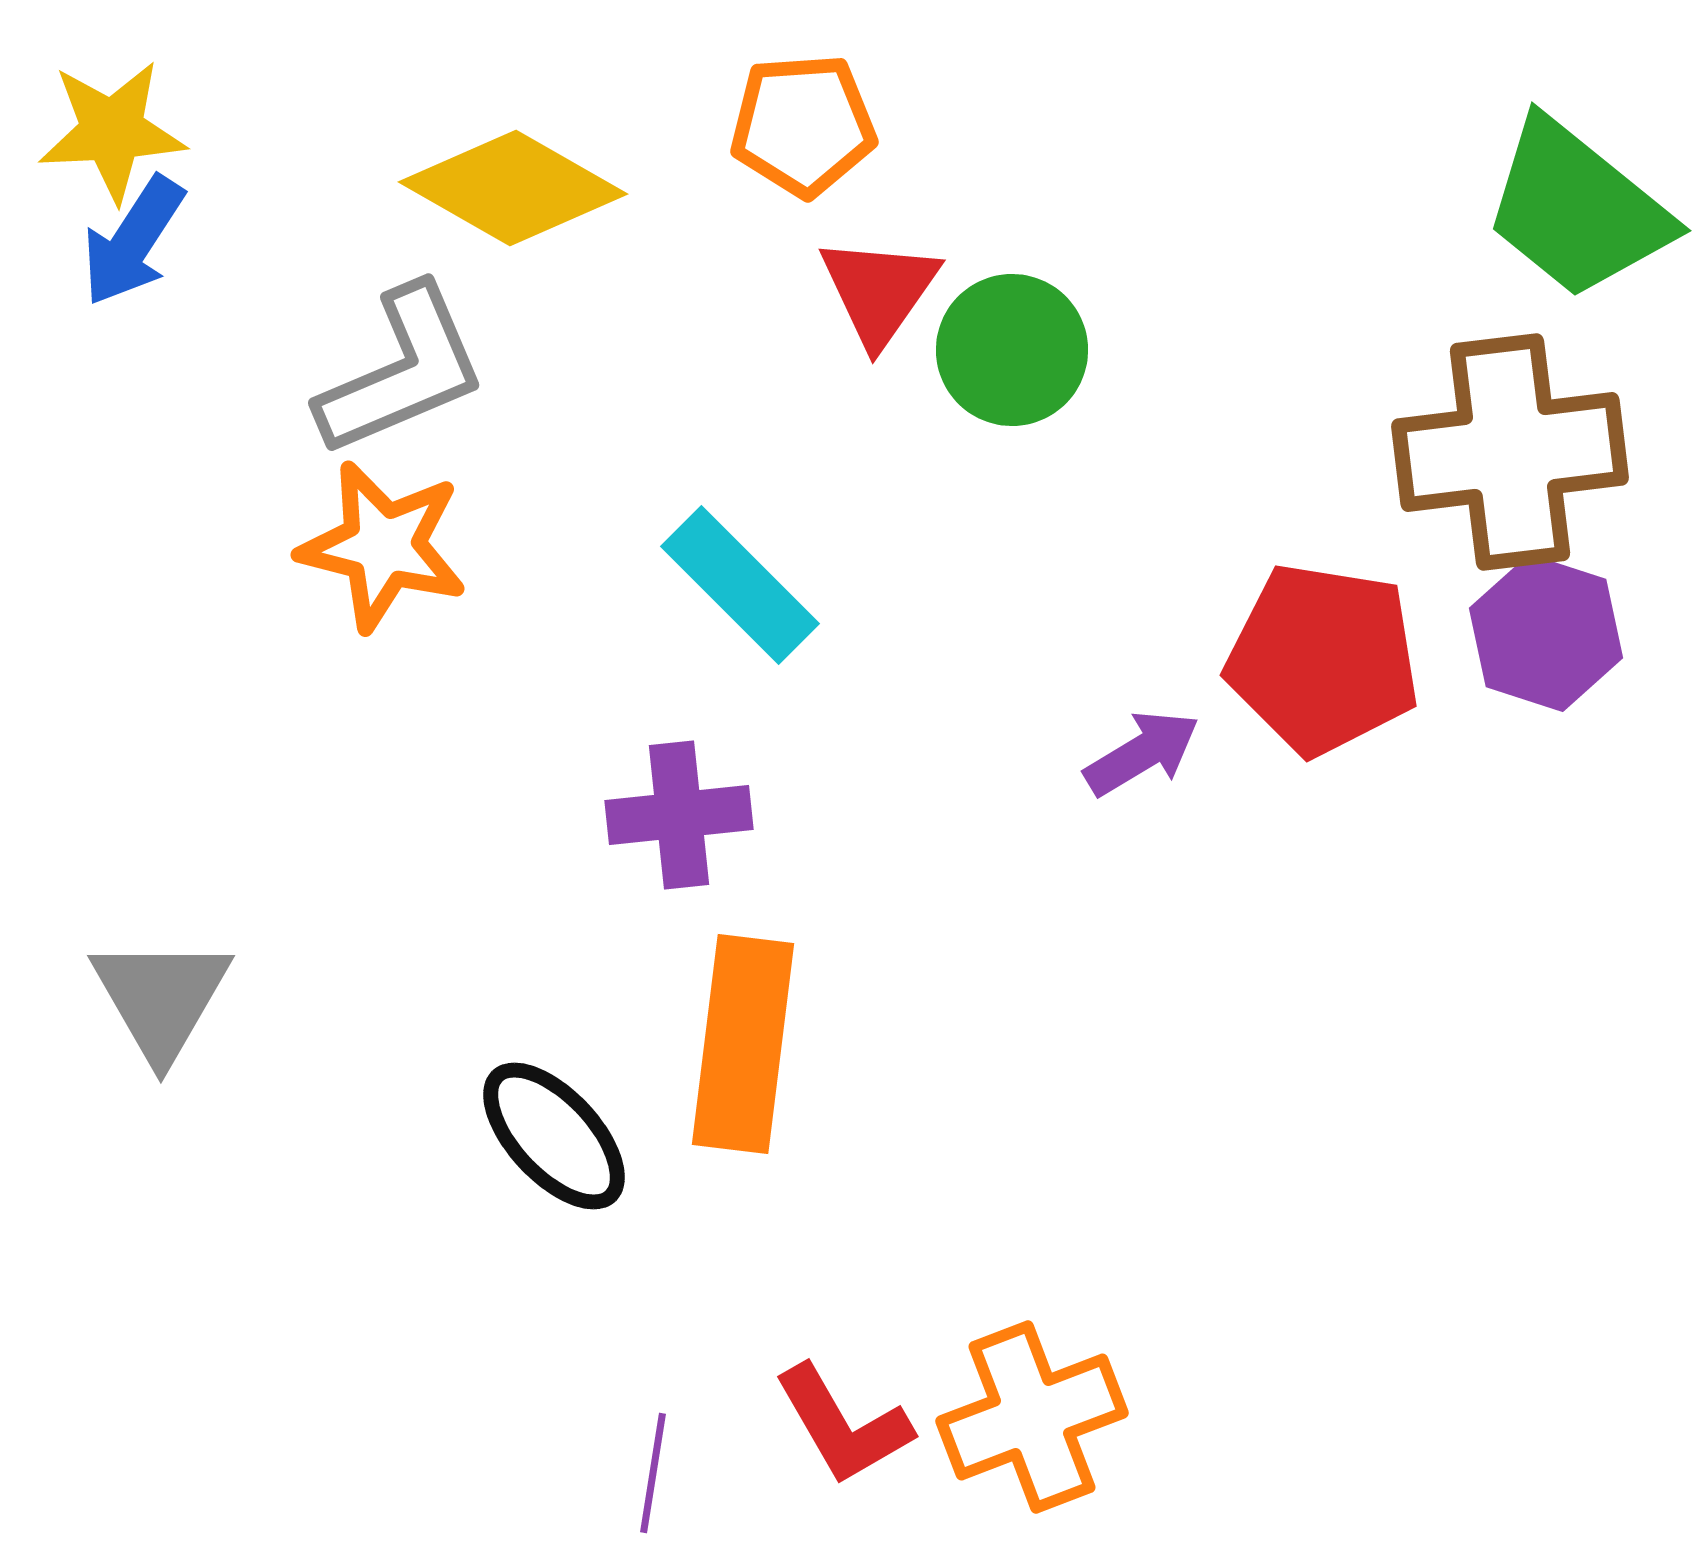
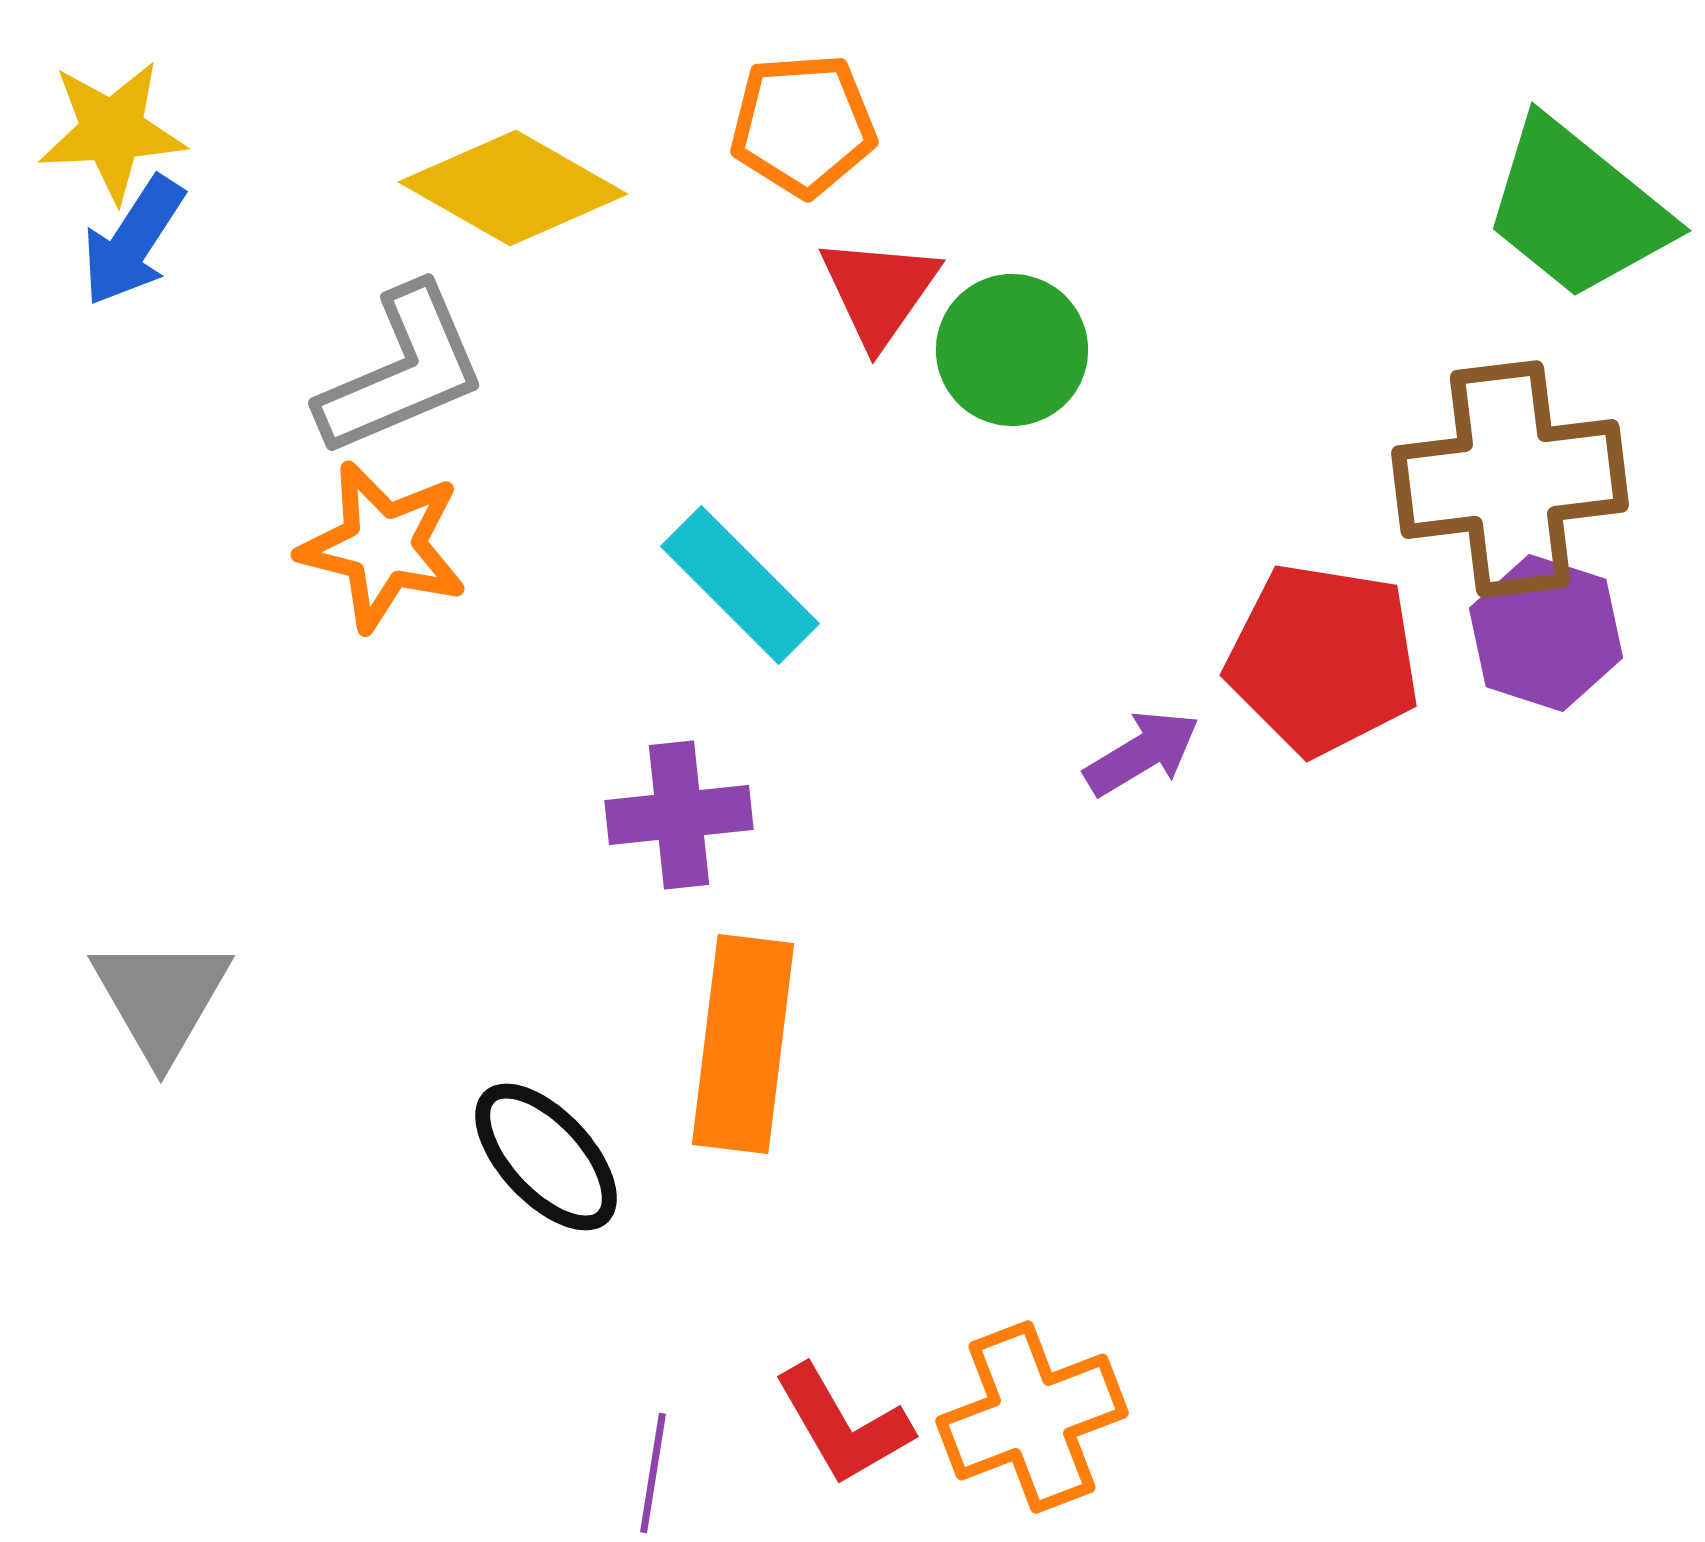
brown cross: moved 27 px down
black ellipse: moved 8 px left, 21 px down
